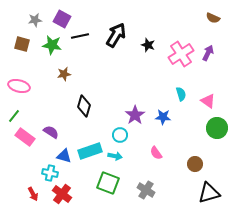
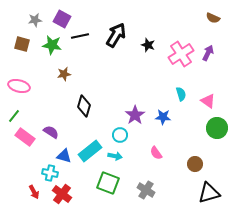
cyan rectangle: rotated 20 degrees counterclockwise
red arrow: moved 1 px right, 2 px up
